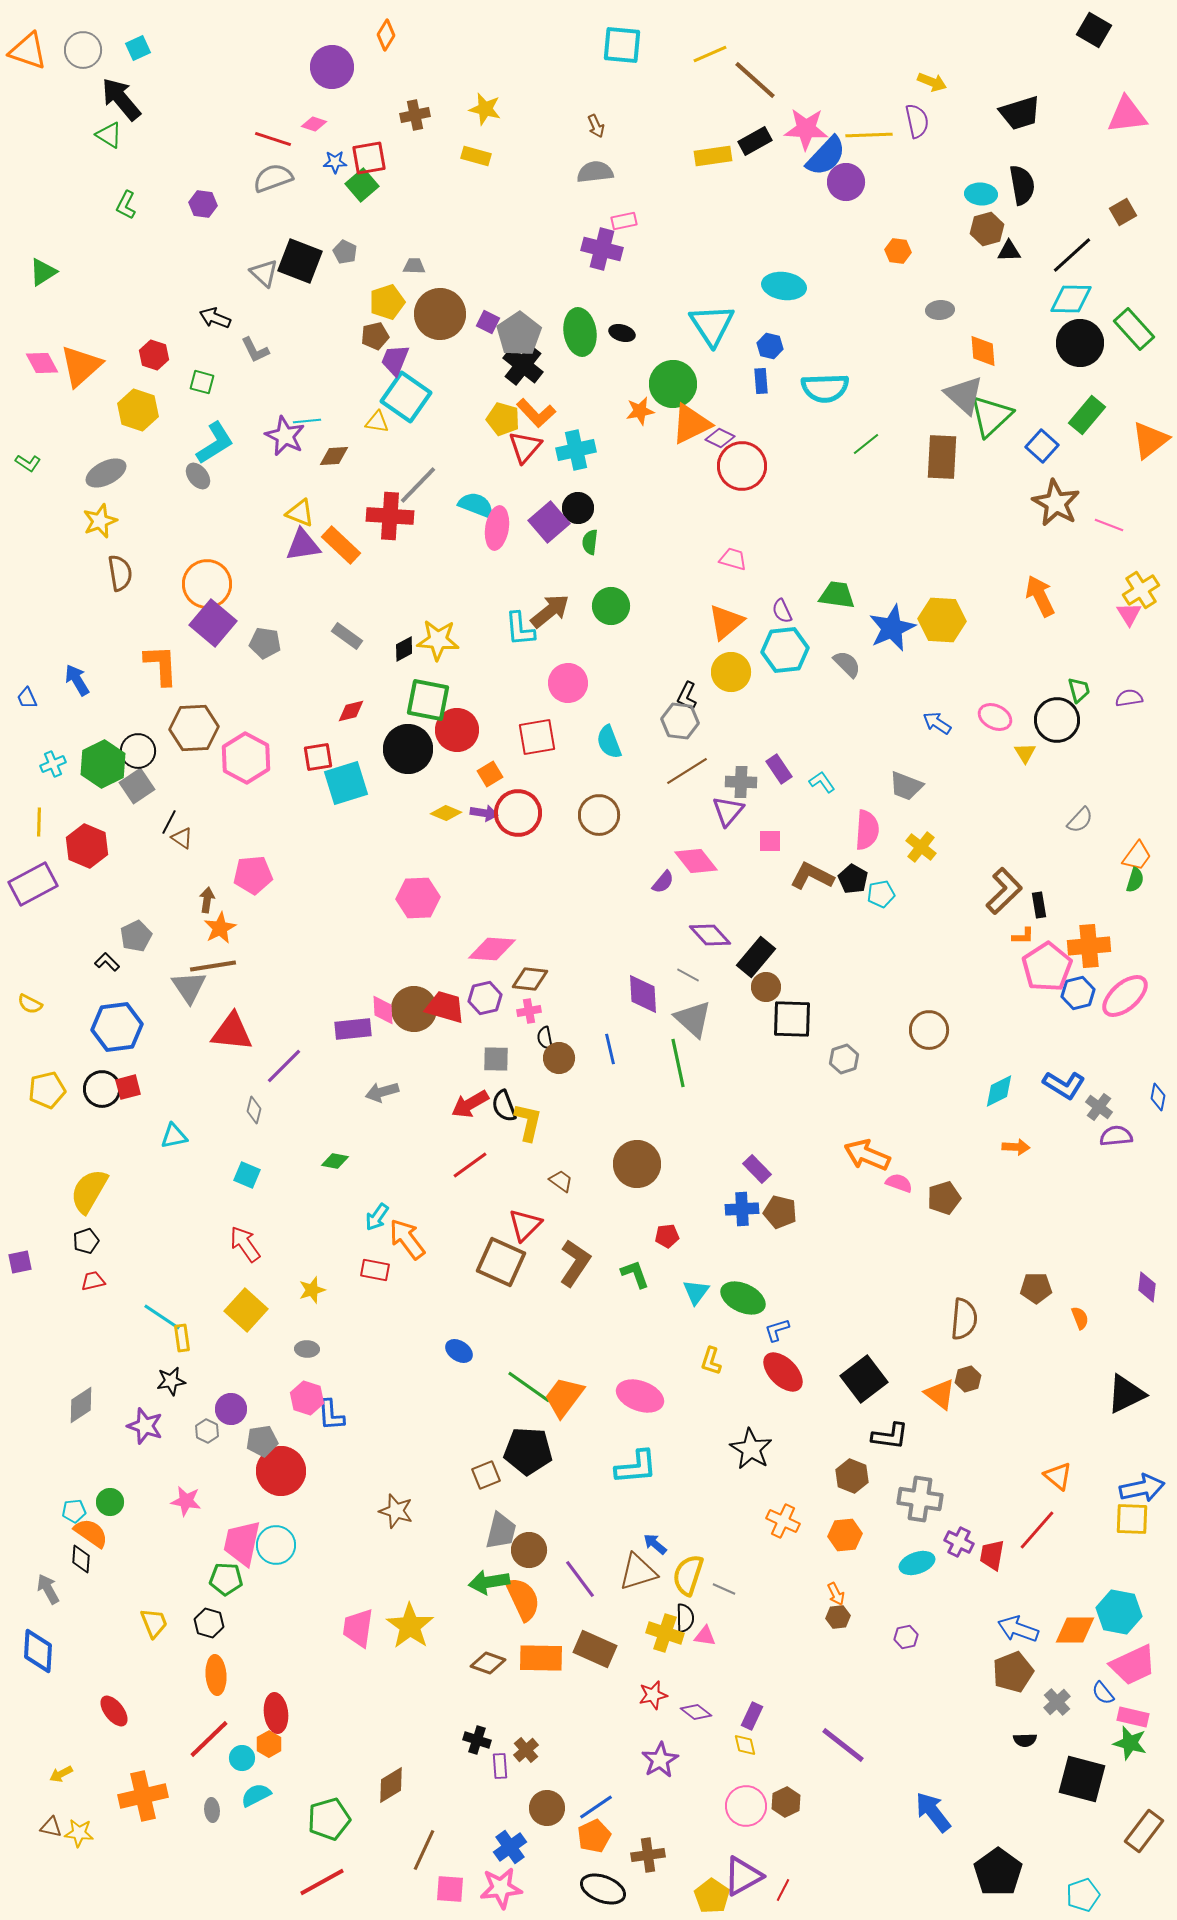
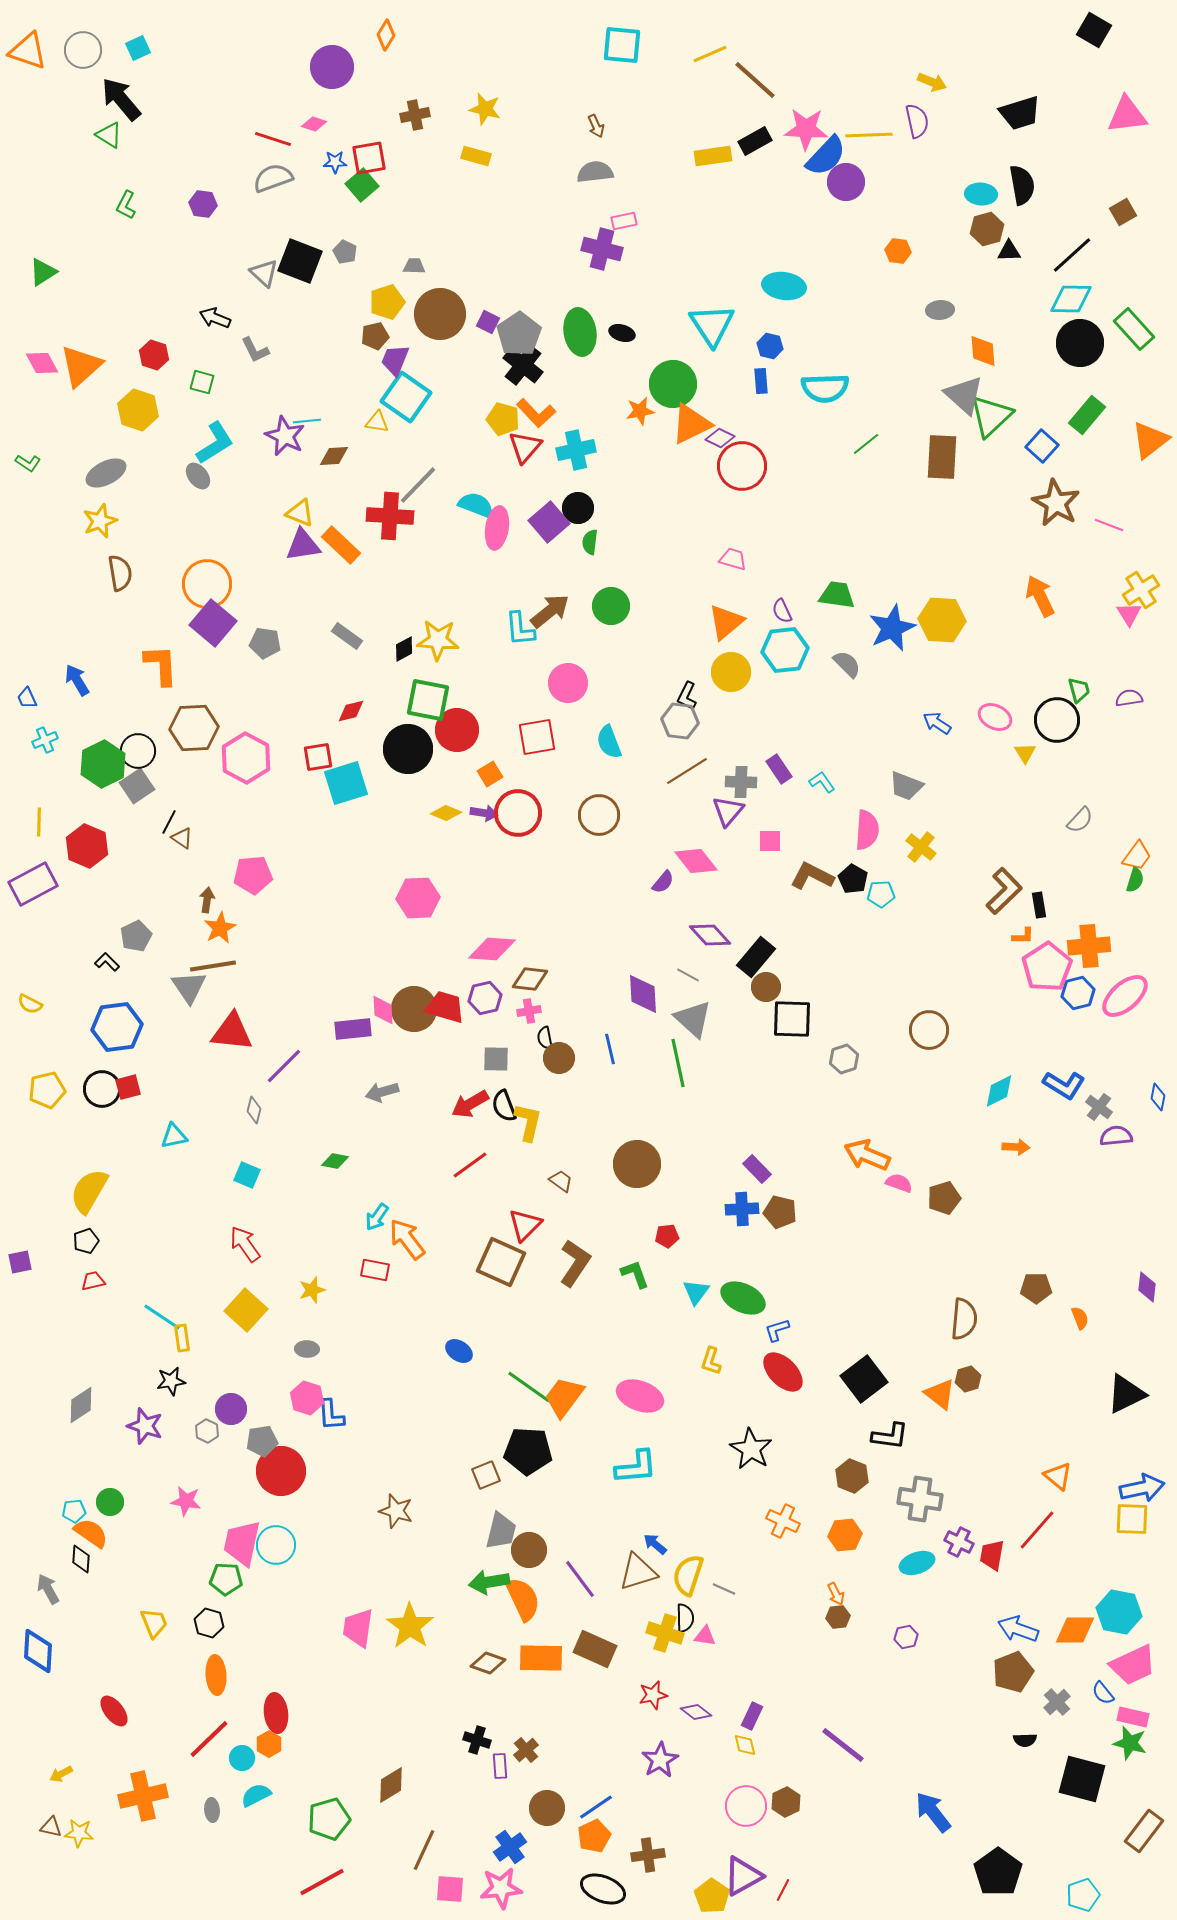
cyan cross at (53, 764): moved 8 px left, 24 px up
cyan pentagon at (881, 894): rotated 8 degrees clockwise
